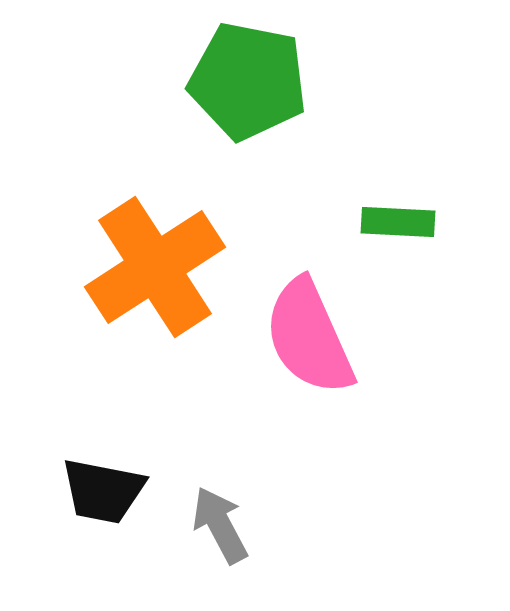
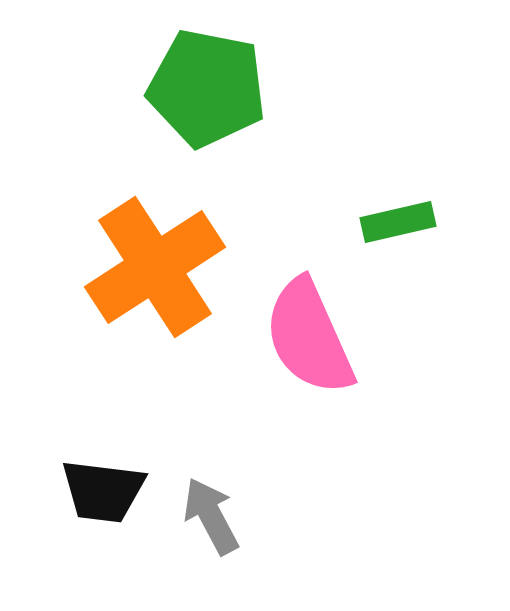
green pentagon: moved 41 px left, 7 px down
green rectangle: rotated 16 degrees counterclockwise
black trapezoid: rotated 4 degrees counterclockwise
gray arrow: moved 9 px left, 9 px up
